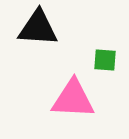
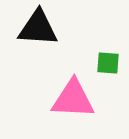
green square: moved 3 px right, 3 px down
